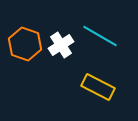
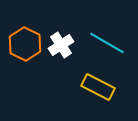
cyan line: moved 7 px right, 7 px down
orange hexagon: rotated 8 degrees clockwise
